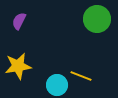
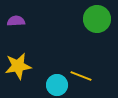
purple semicircle: moved 3 px left; rotated 60 degrees clockwise
